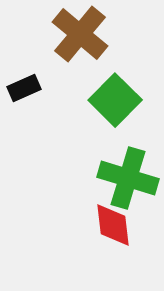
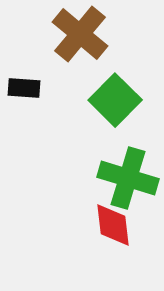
black rectangle: rotated 28 degrees clockwise
